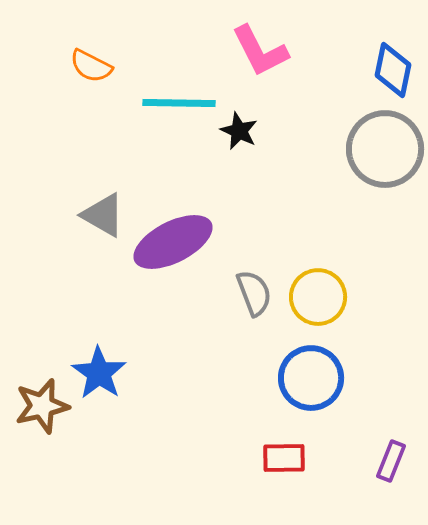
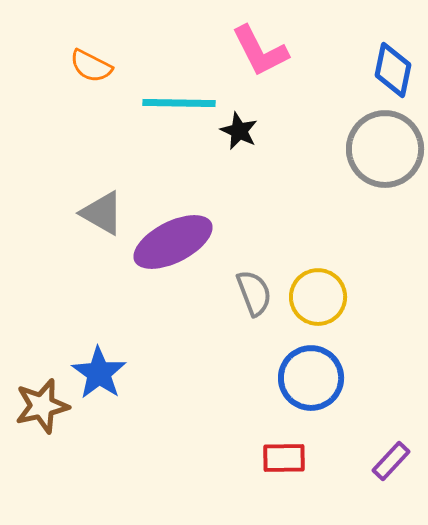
gray triangle: moved 1 px left, 2 px up
purple rectangle: rotated 21 degrees clockwise
